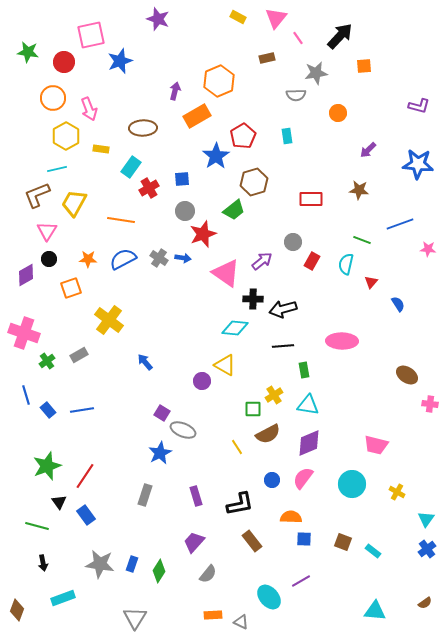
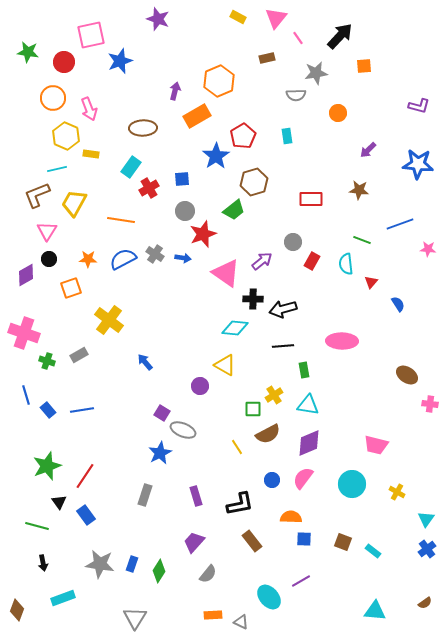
yellow hexagon at (66, 136): rotated 8 degrees counterclockwise
yellow rectangle at (101, 149): moved 10 px left, 5 px down
gray cross at (159, 258): moved 4 px left, 4 px up
cyan semicircle at (346, 264): rotated 20 degrees counterclockwise
green cross at (47, 361): rotated 35 degrees counterclockwise
purple circle at (202, 381): moved 2 px left, 5 px down
